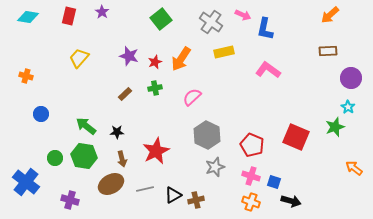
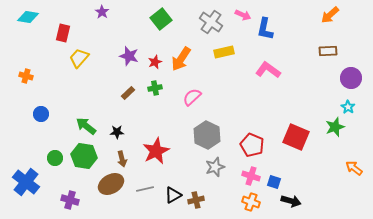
red rectangle at (69, 16): moved 6 px left, 17 px down
brown rectangle at (125, 94): moved 3 px right, 1 px up
